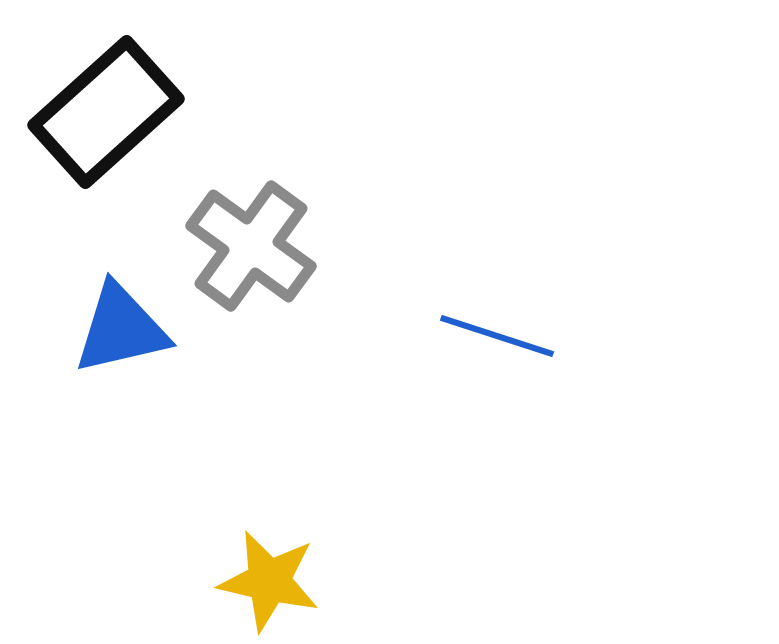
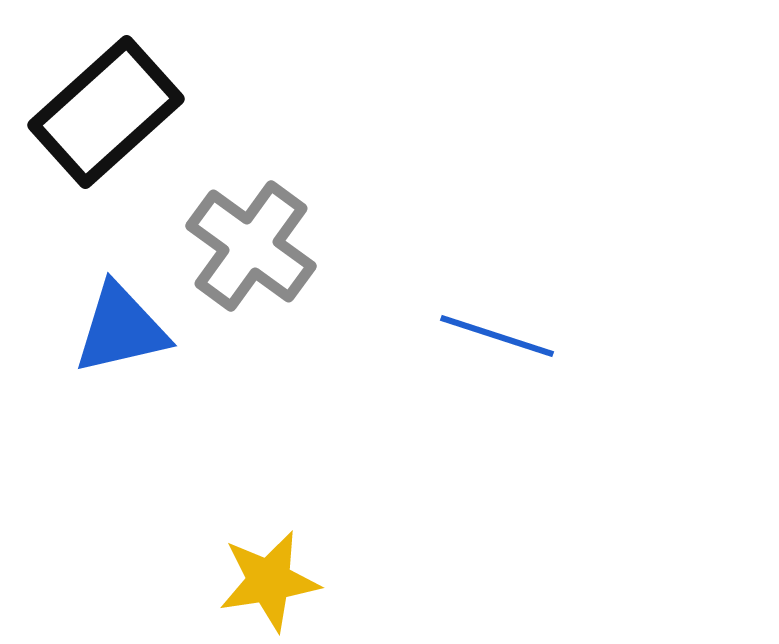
yellow star: rotated 22 degrees counterclockwise
